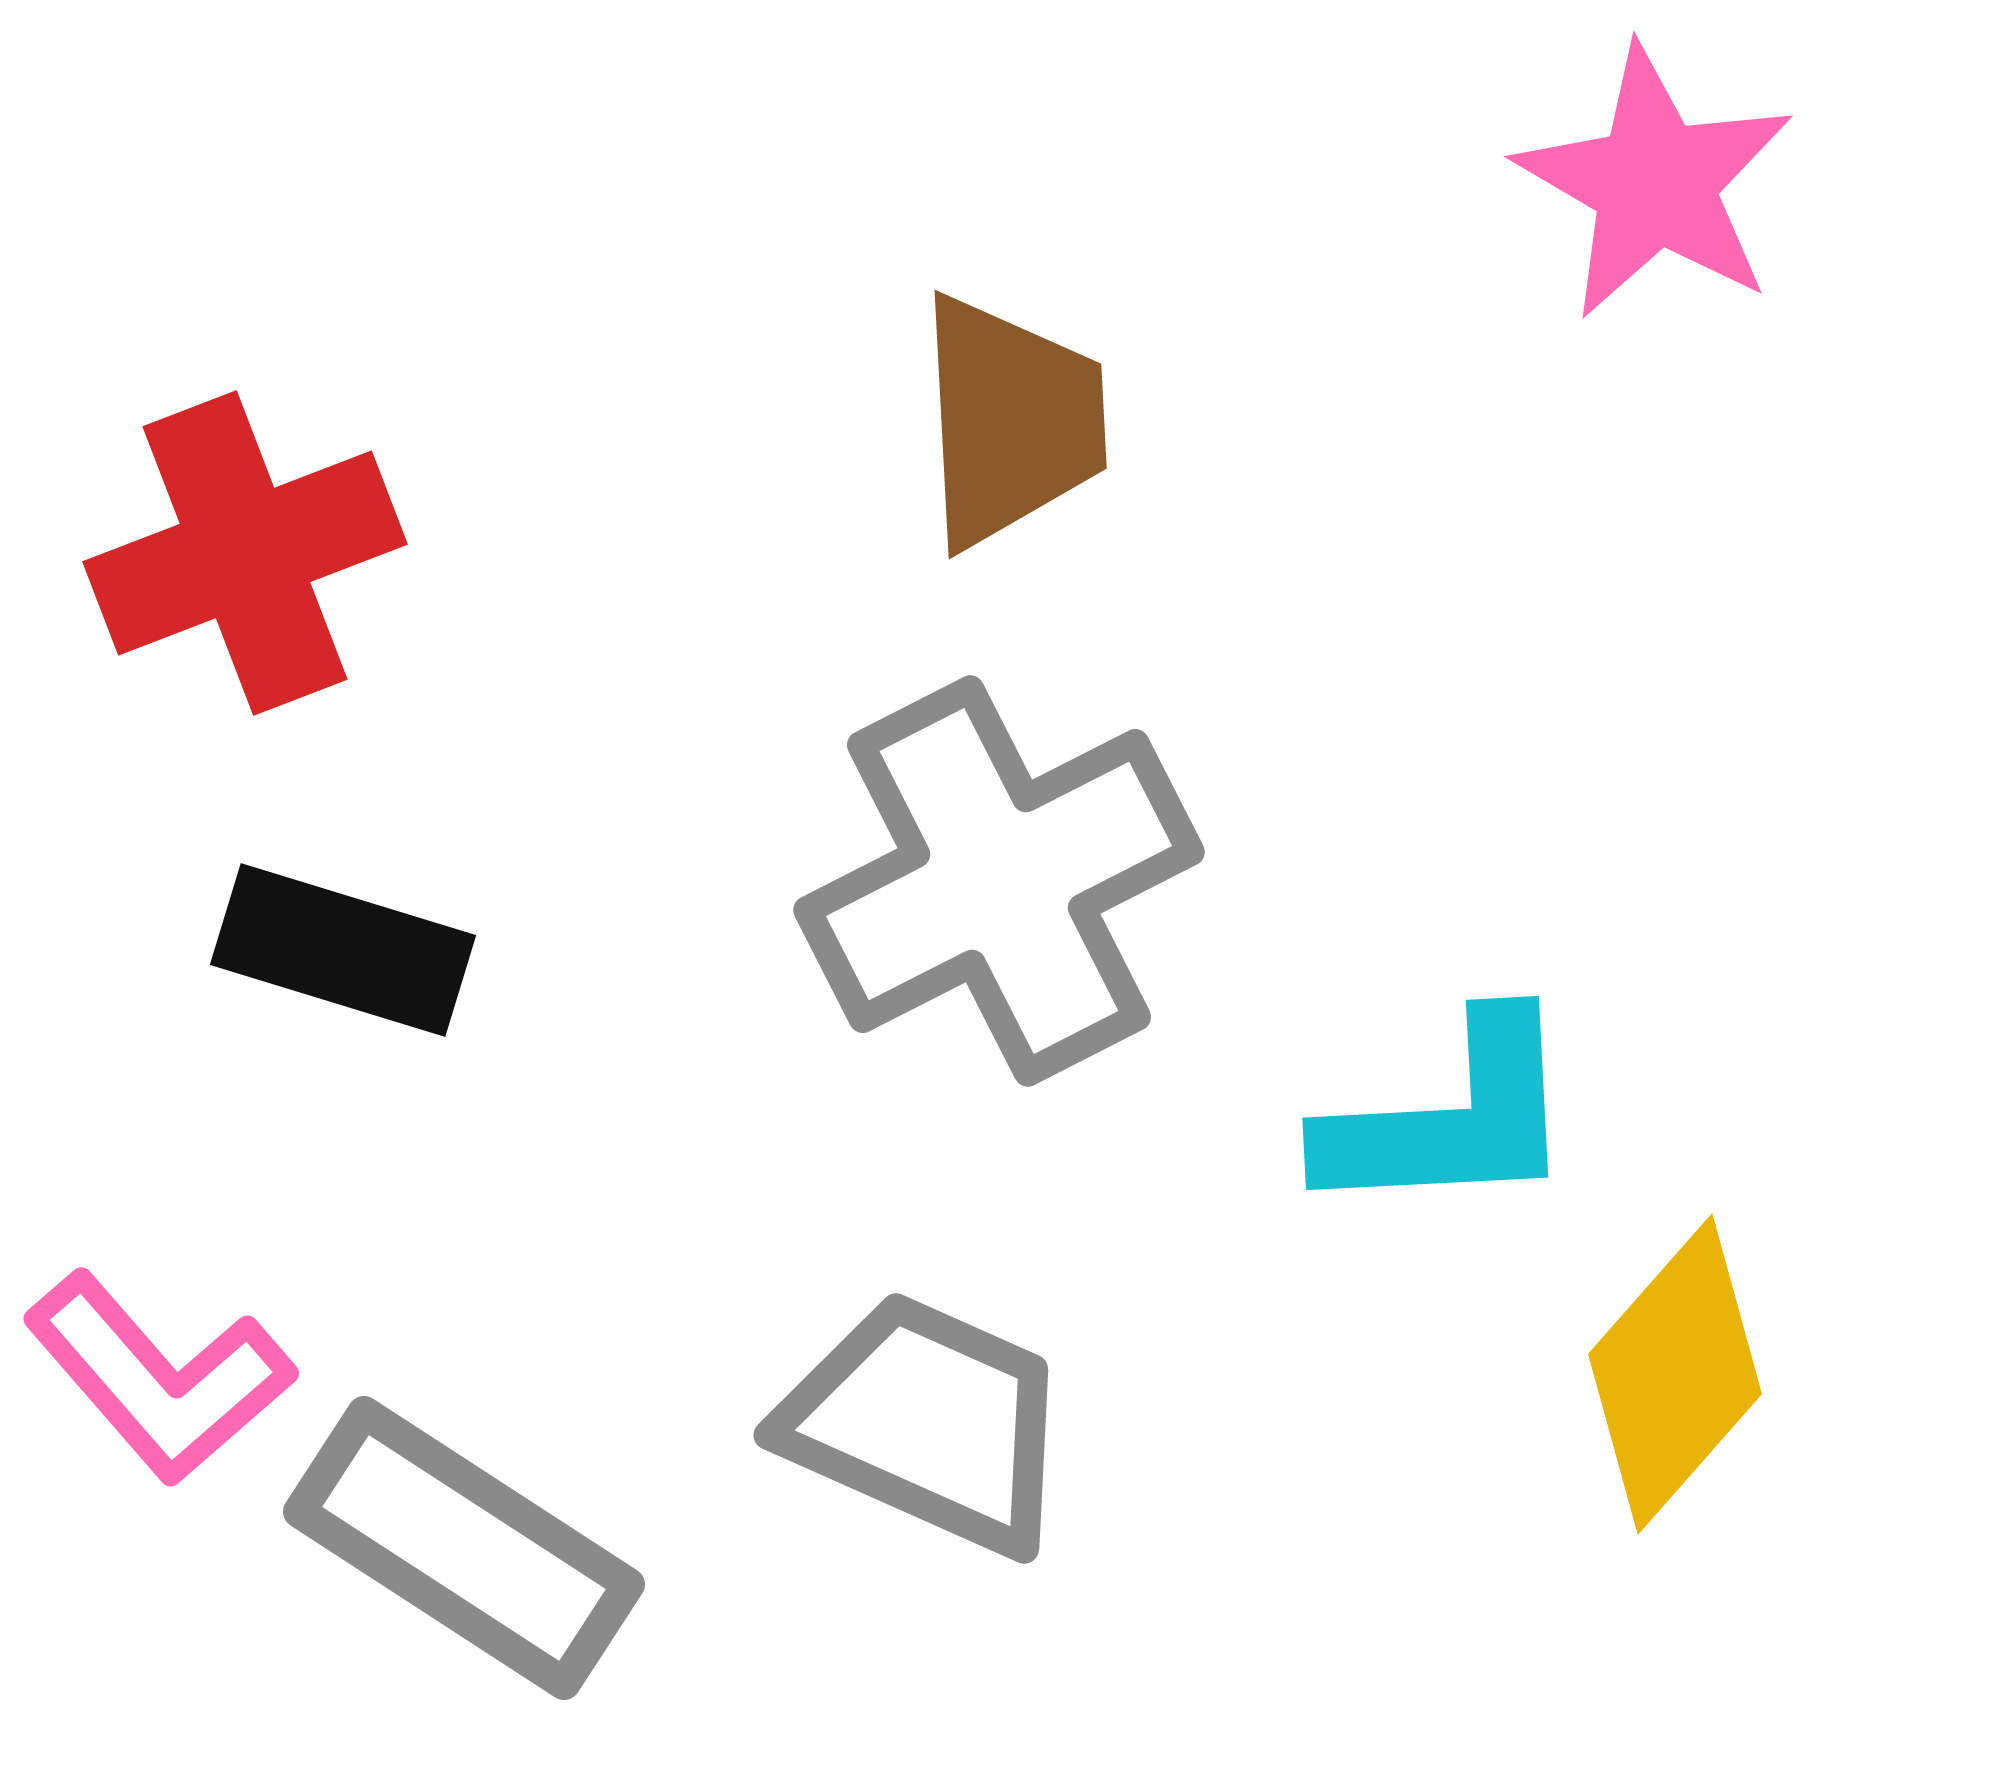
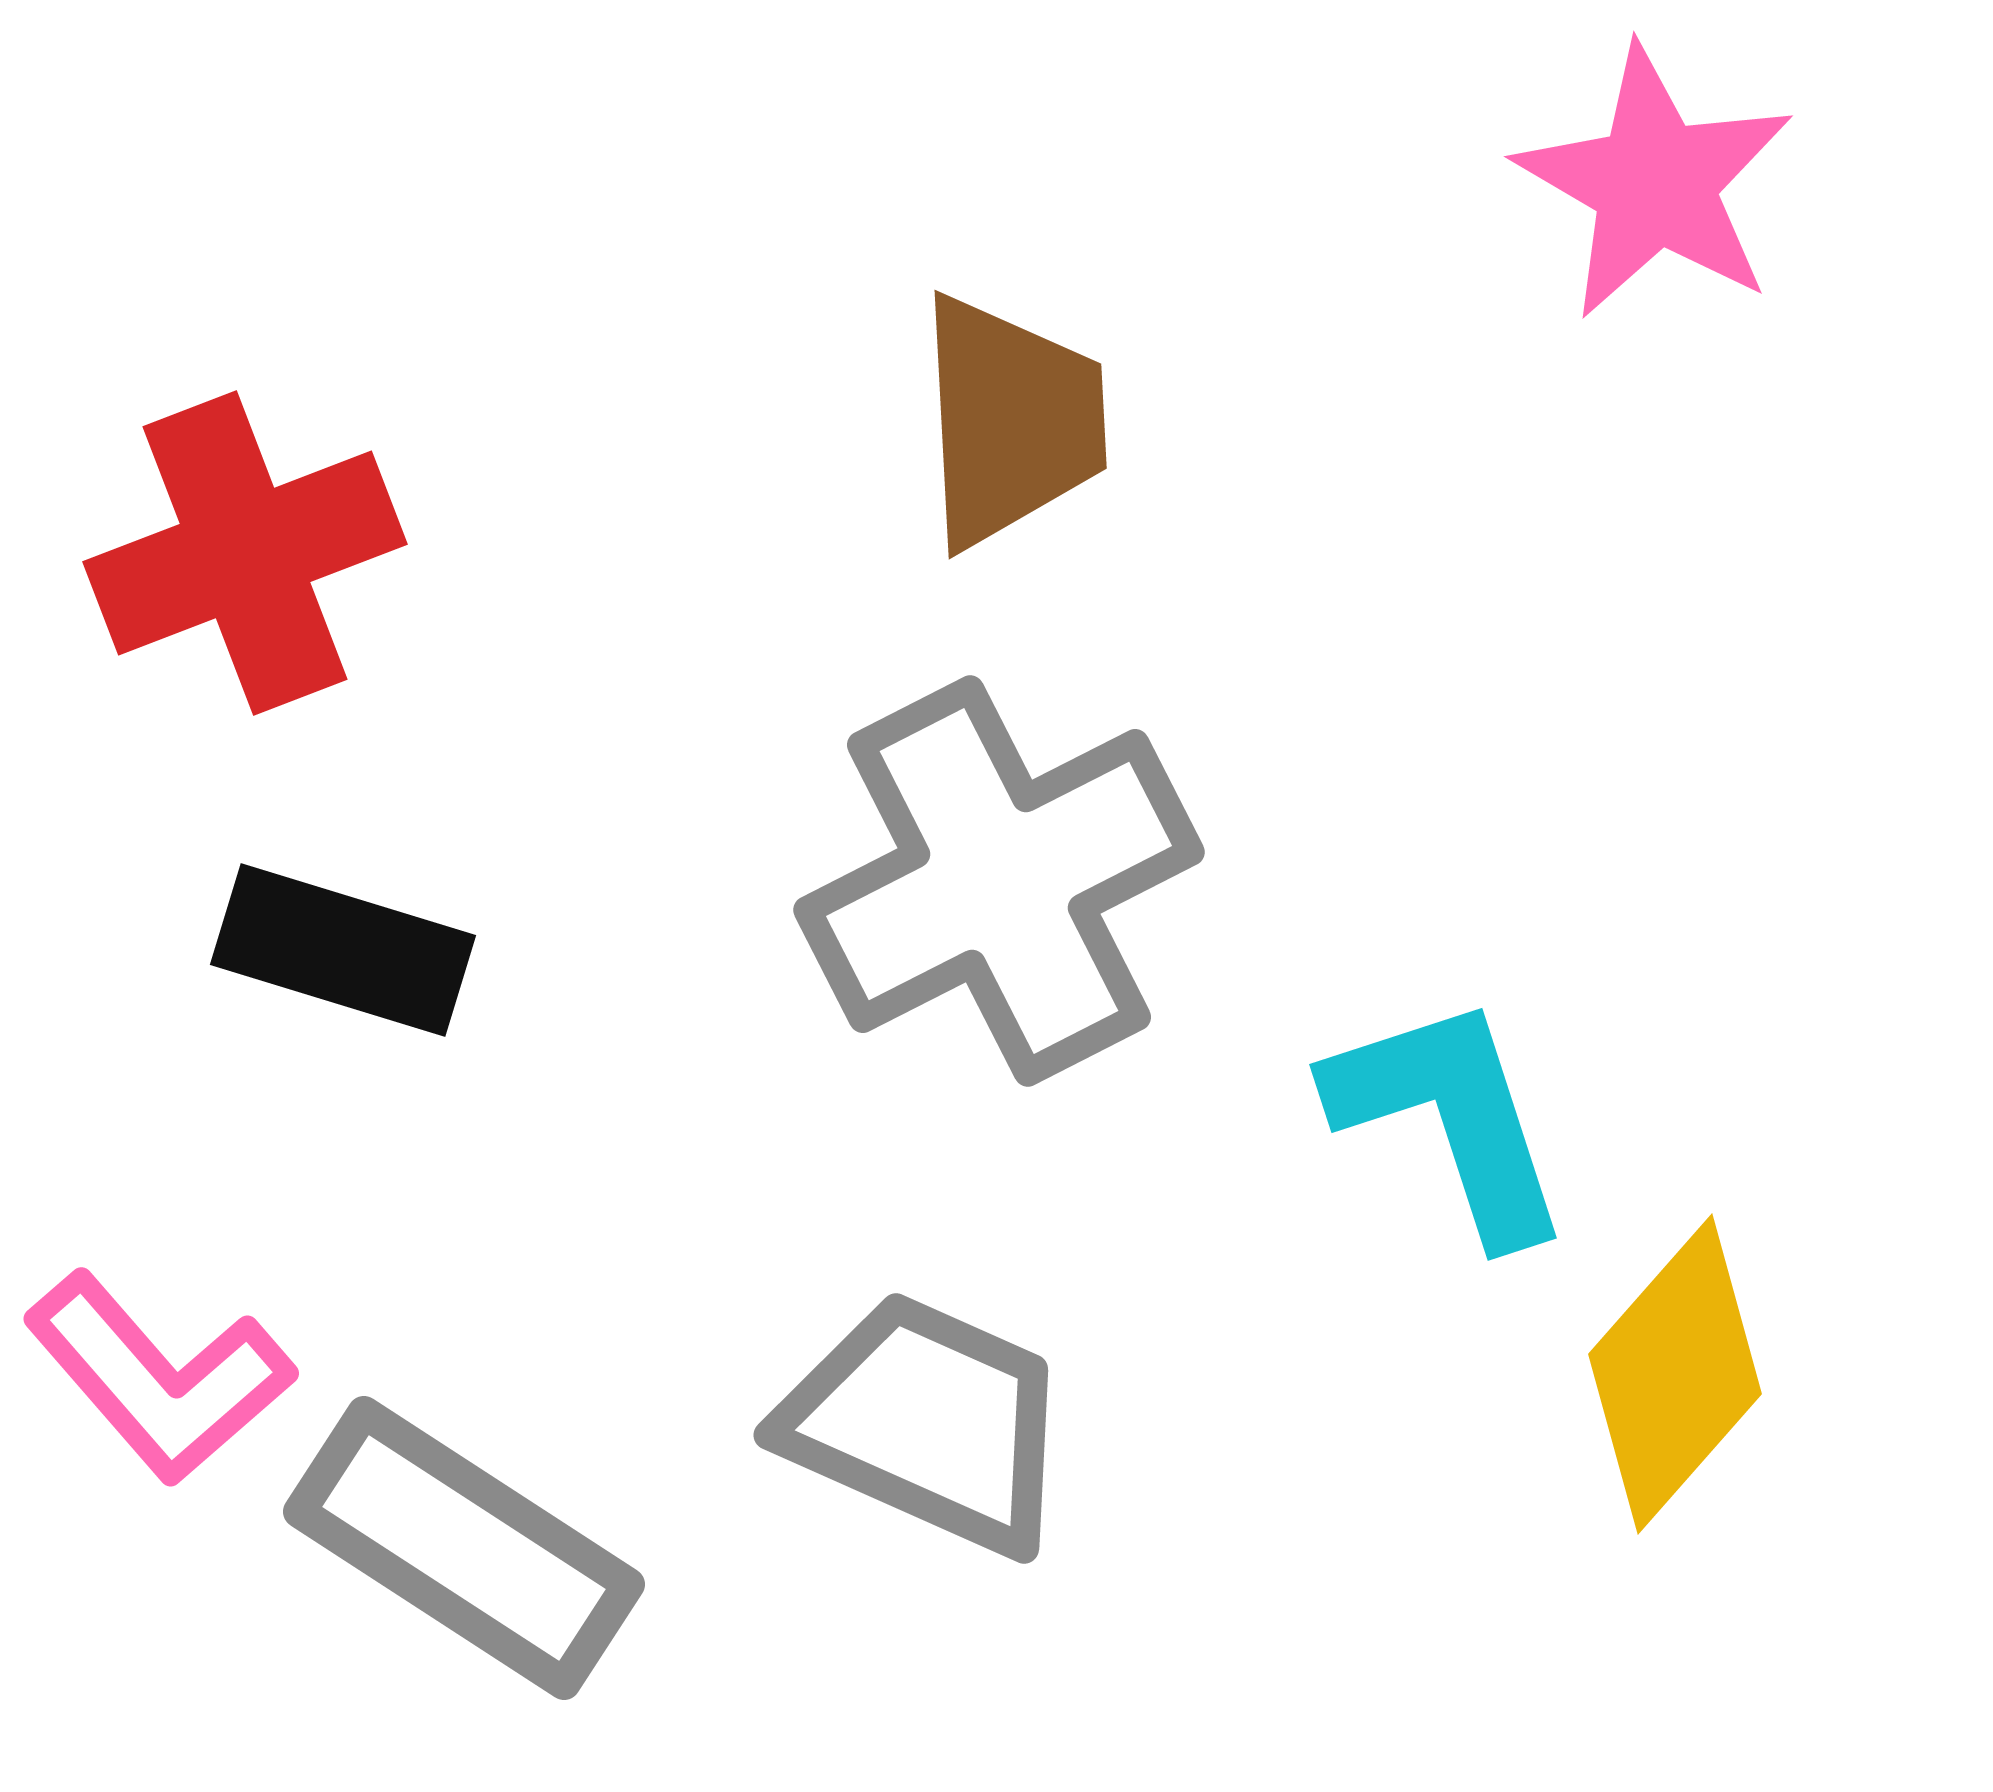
cyan L-shape: rotated 105 degrees counterclockwise
